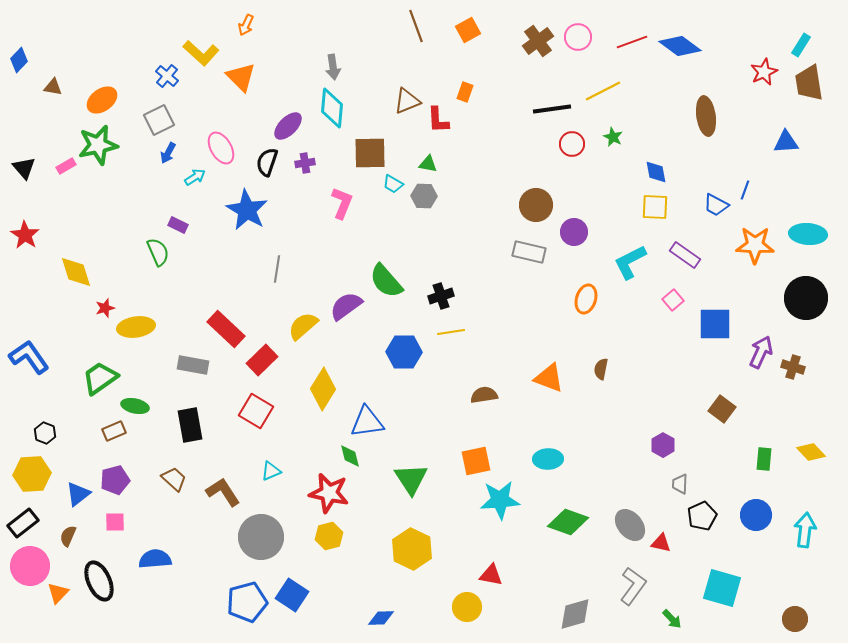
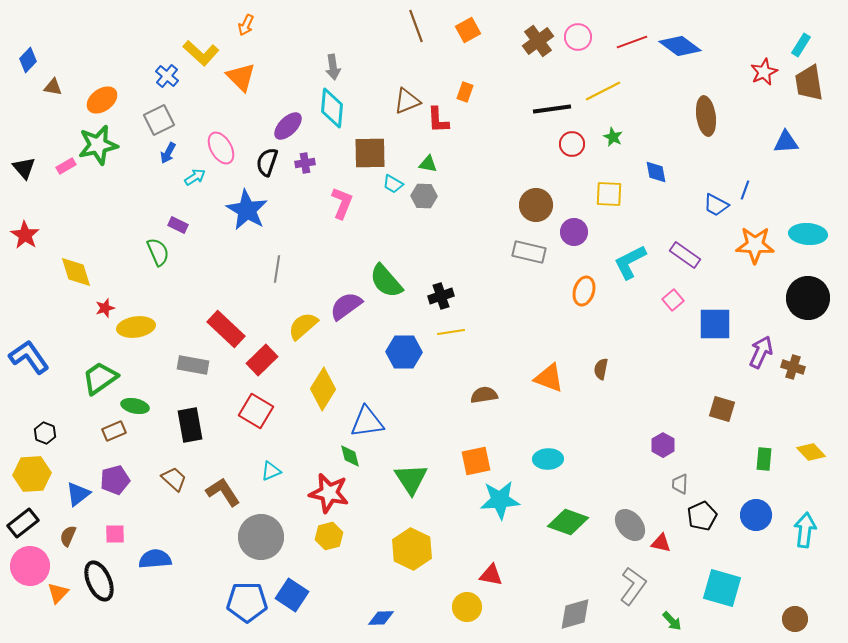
blue diamond at (19, 60): moved 9 px right
yellow square at (655, 207): moved 46 px left, 13 px up
black circle at (806, 298): moved 2 px right
orange ellipse at (586, 299): moved 2 px left, 8 px up
brown square at (722, 409): rotated 20 degrees counterclockwise
pink square at (115, 522): moved 12 px down
blue pentagon at (247, 602): rotated 15 degrees clockwise
green arrow at (672, 619): moved 2 px down
